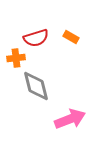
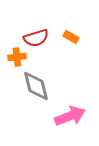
orange cross: moved 1 px right, 1 px up
pink arrow: moved 3 px up
